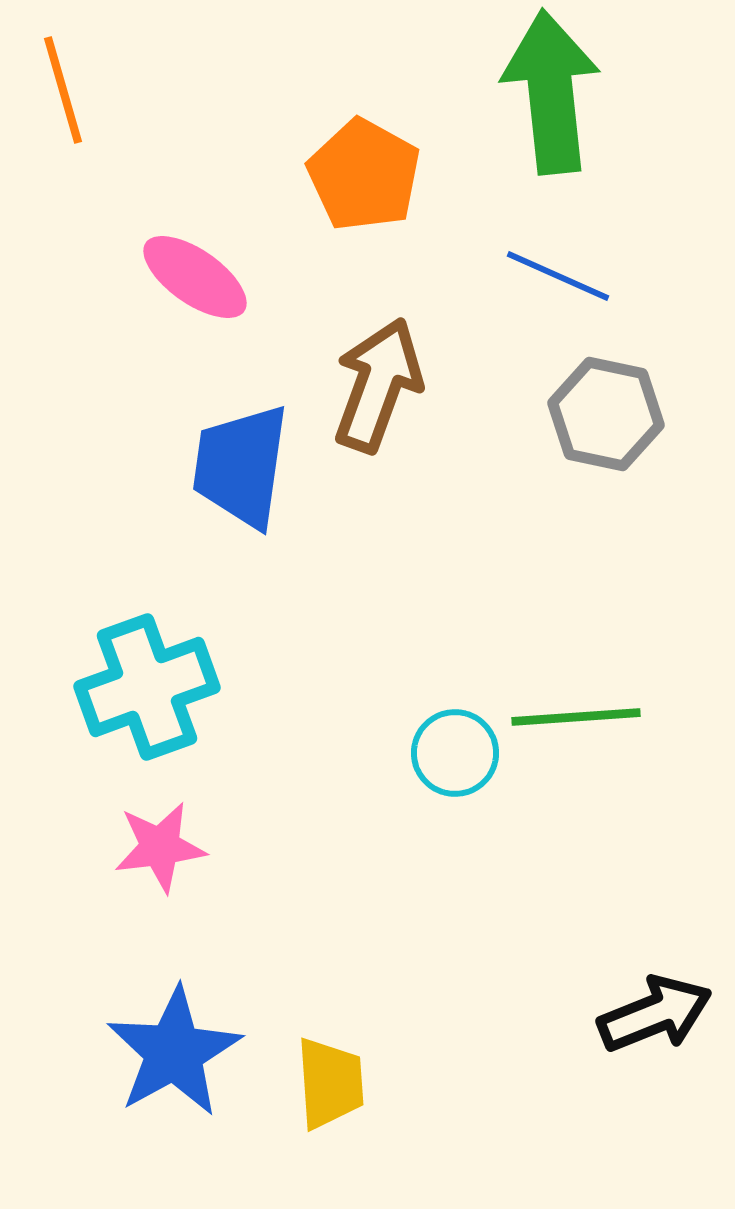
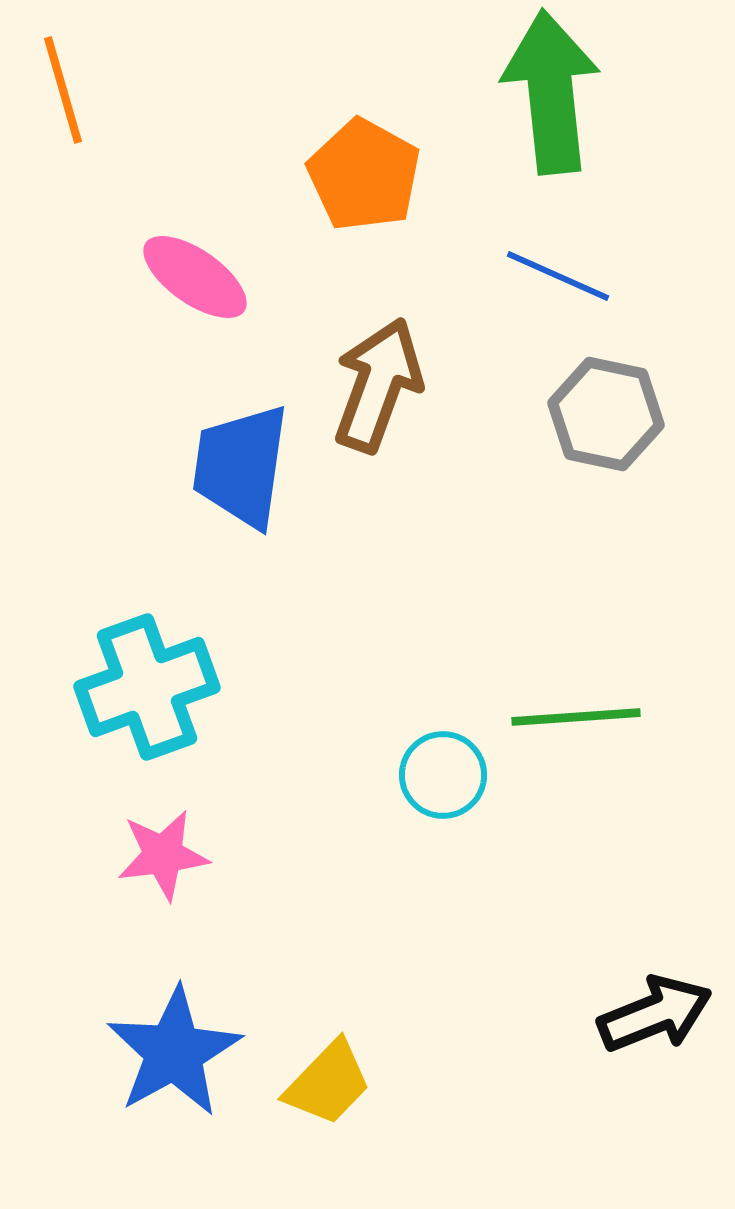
cyan circle: moved 12 px left, 22 px down
pink star: moved 3 px right, 8 px down
yellow trapezoid: moved 2 px left; rotated 48 degrees clockwise
